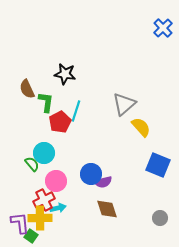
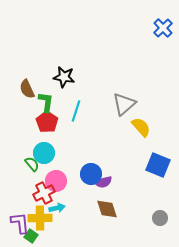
black star: moved 1 px left, 3 px down
red pentagon: moved 13 px left; rotated 10 degrees counterclockwise
red cross: moved 7 px up
cyan arrow: moved 1 px left
